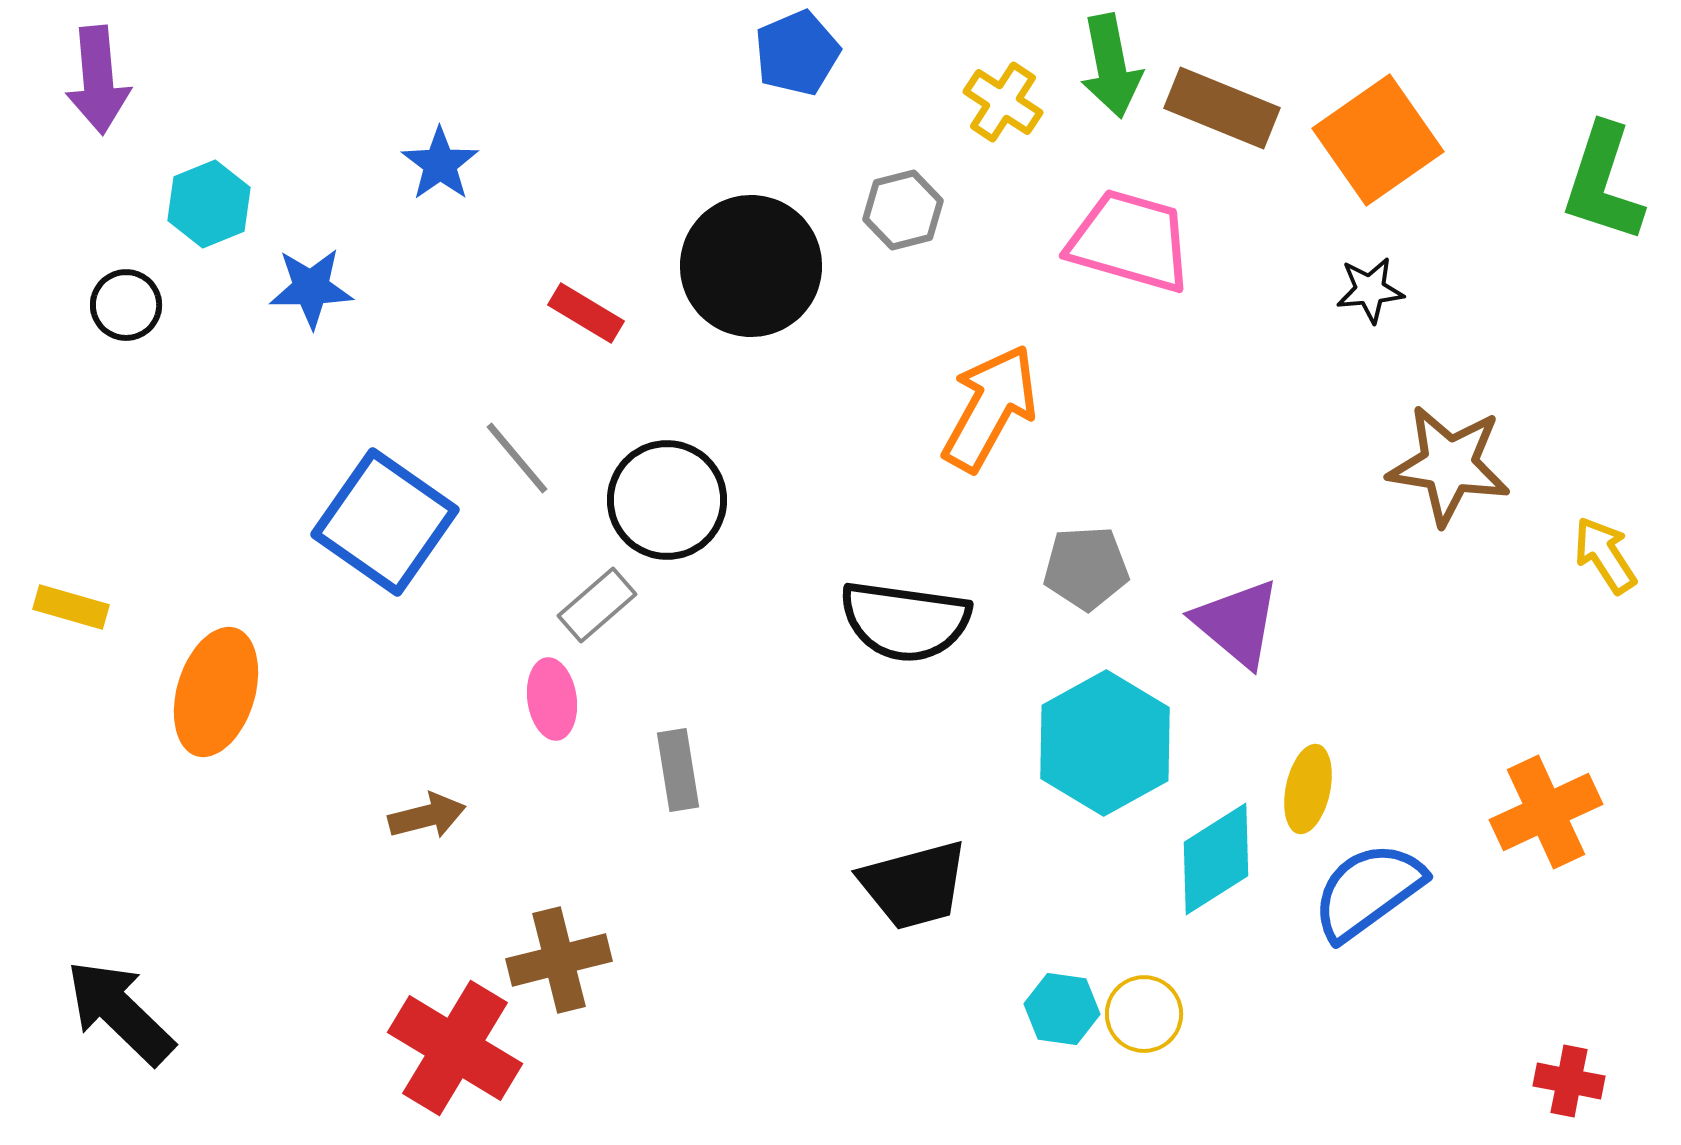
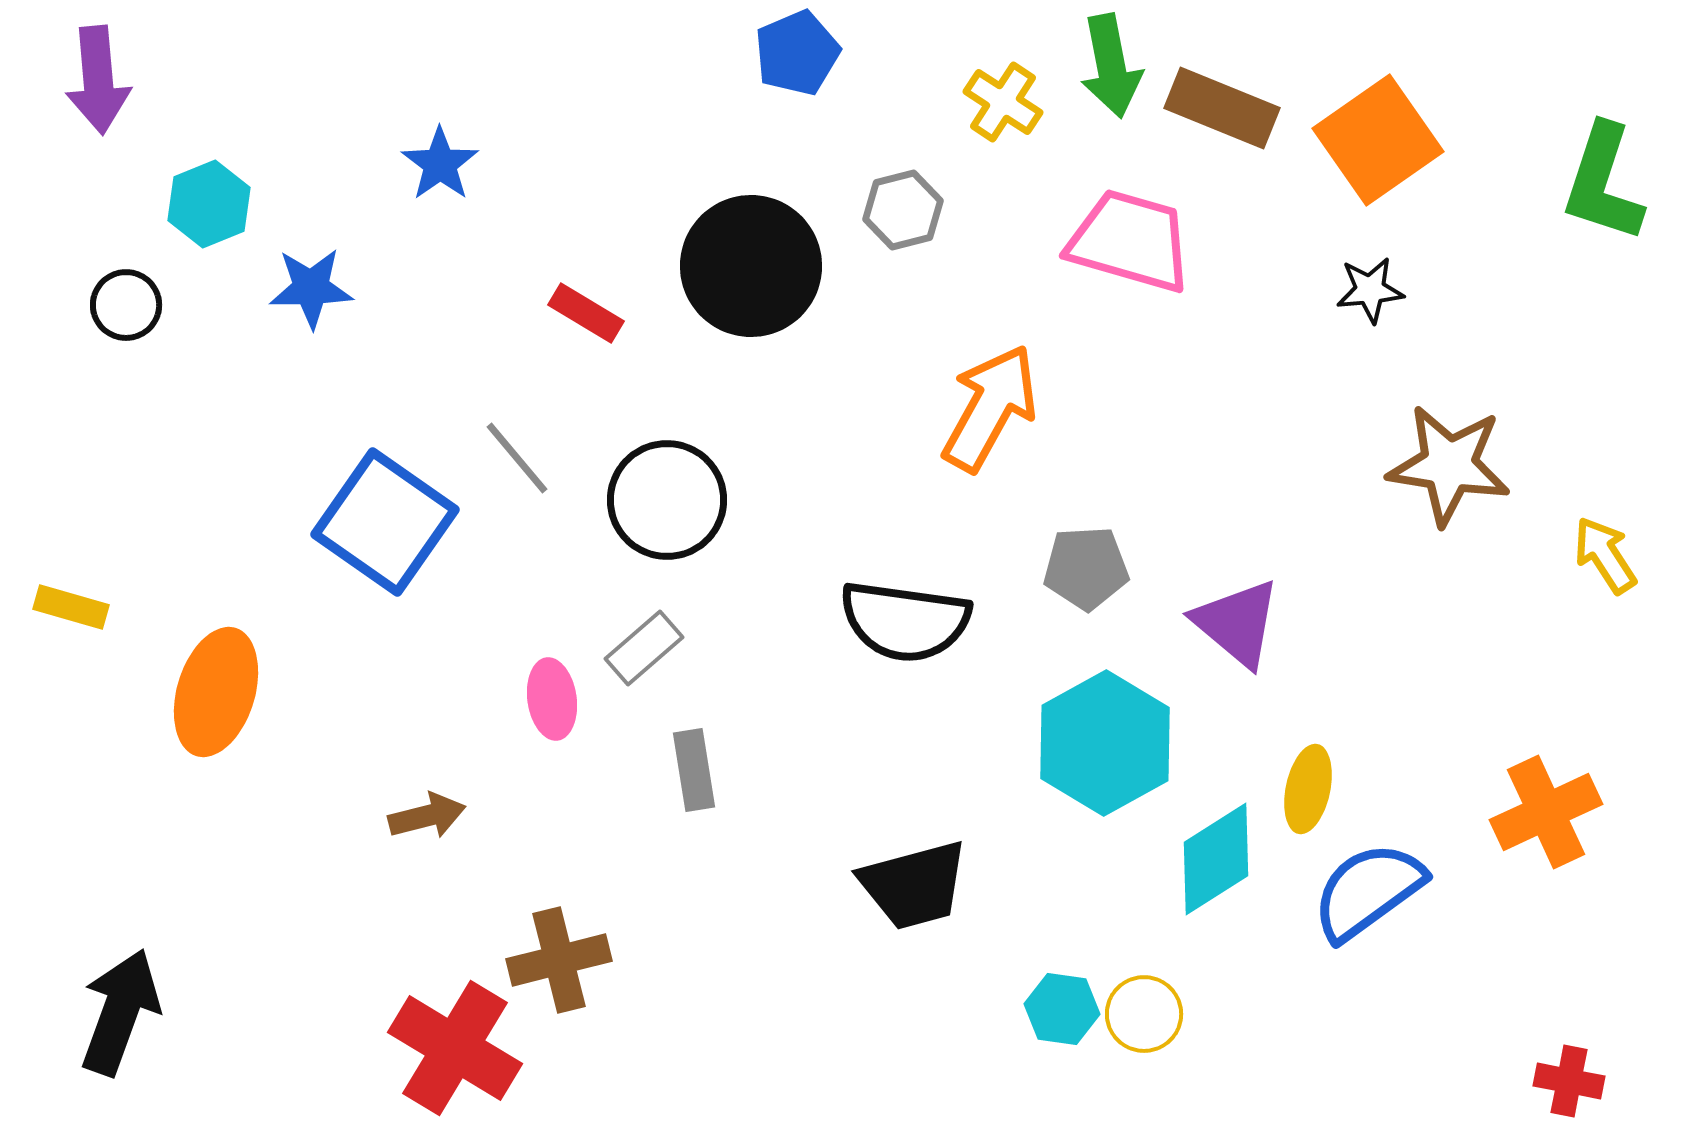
gray rectangle at (597, 605): moved 47 px right, 43 px down
gray rectangle at (678, 770): moved 16 px right
black arrow at (120, 1012): rotated 66 degrees clockwise
